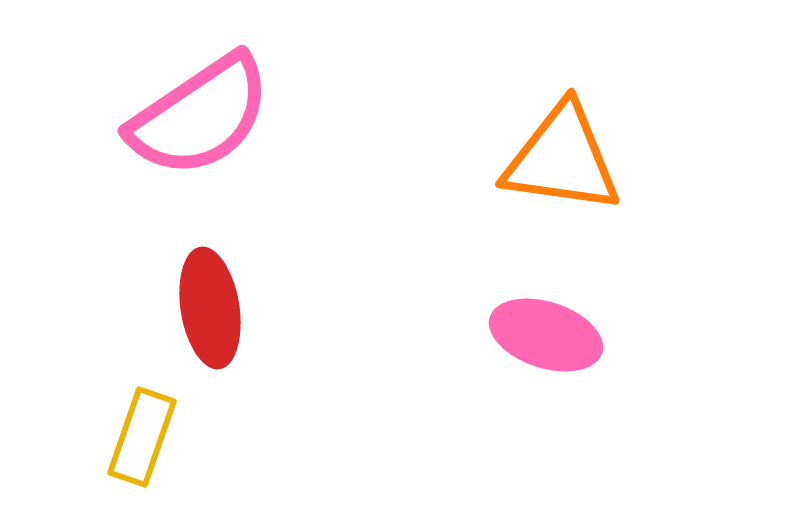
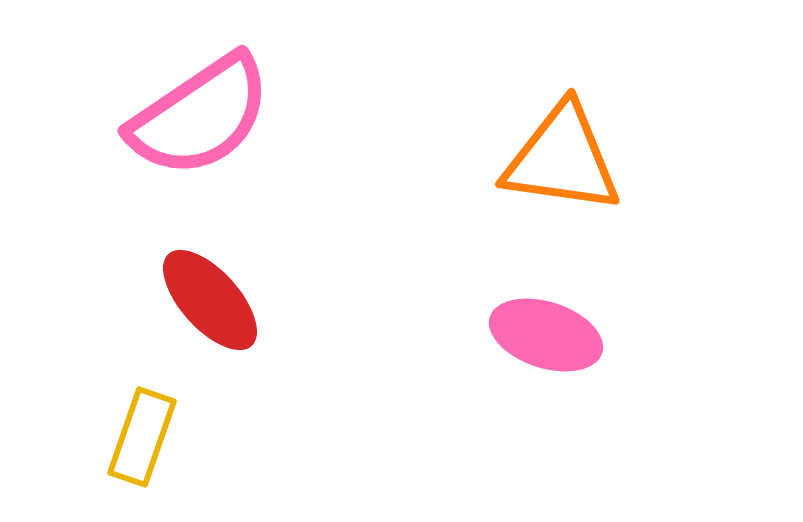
red ellipse: moved 8 px up; rotated 33 degrees counterclockwise
